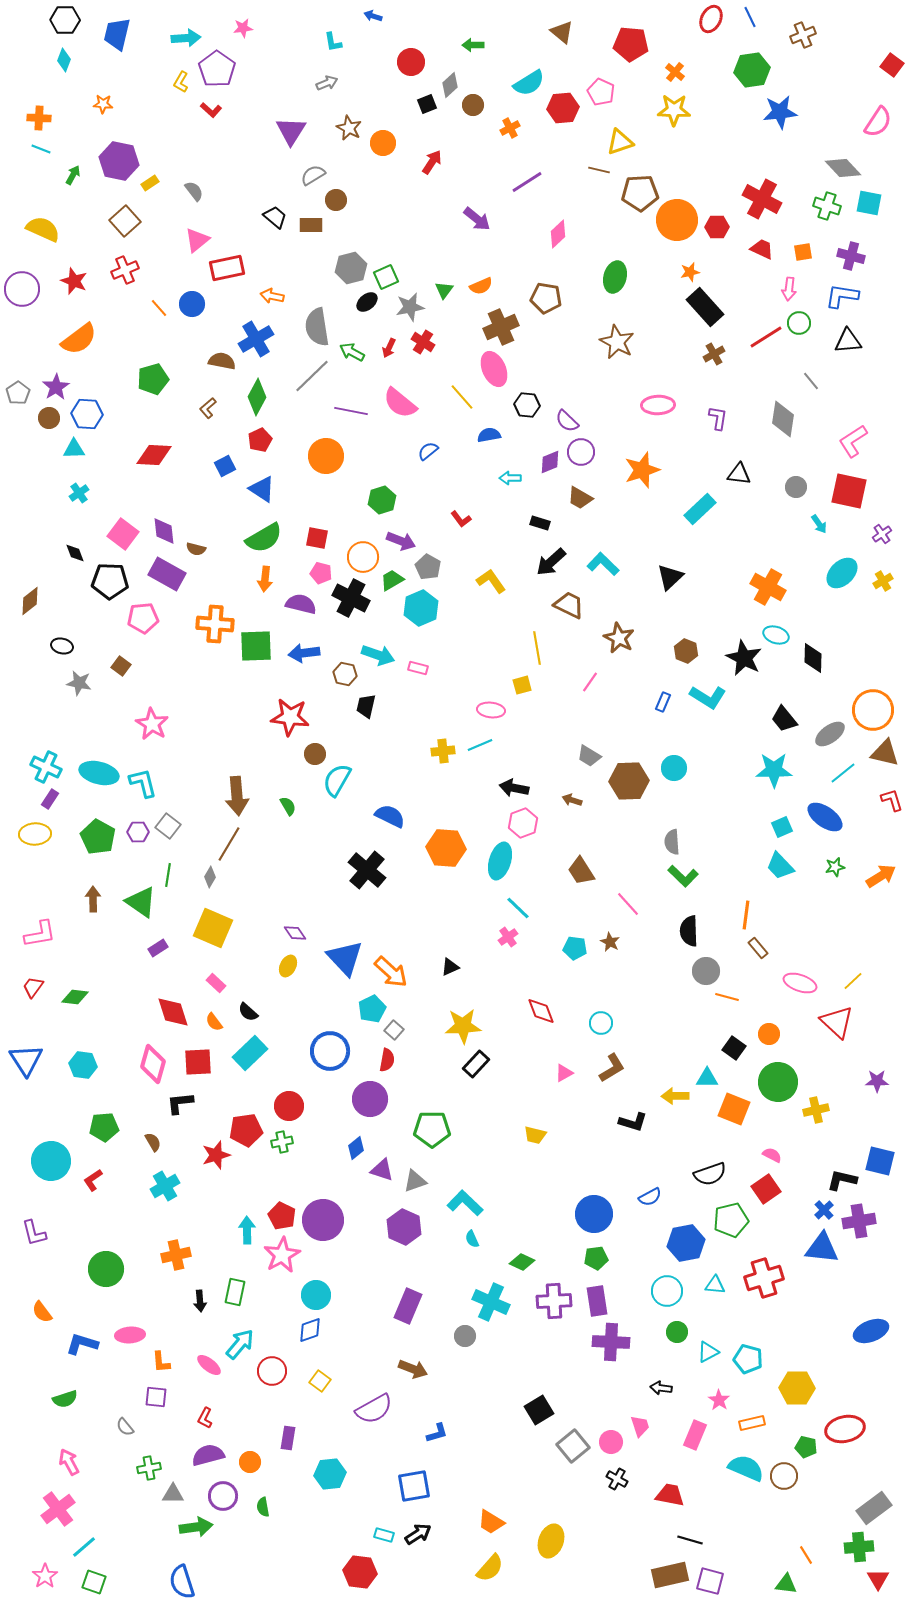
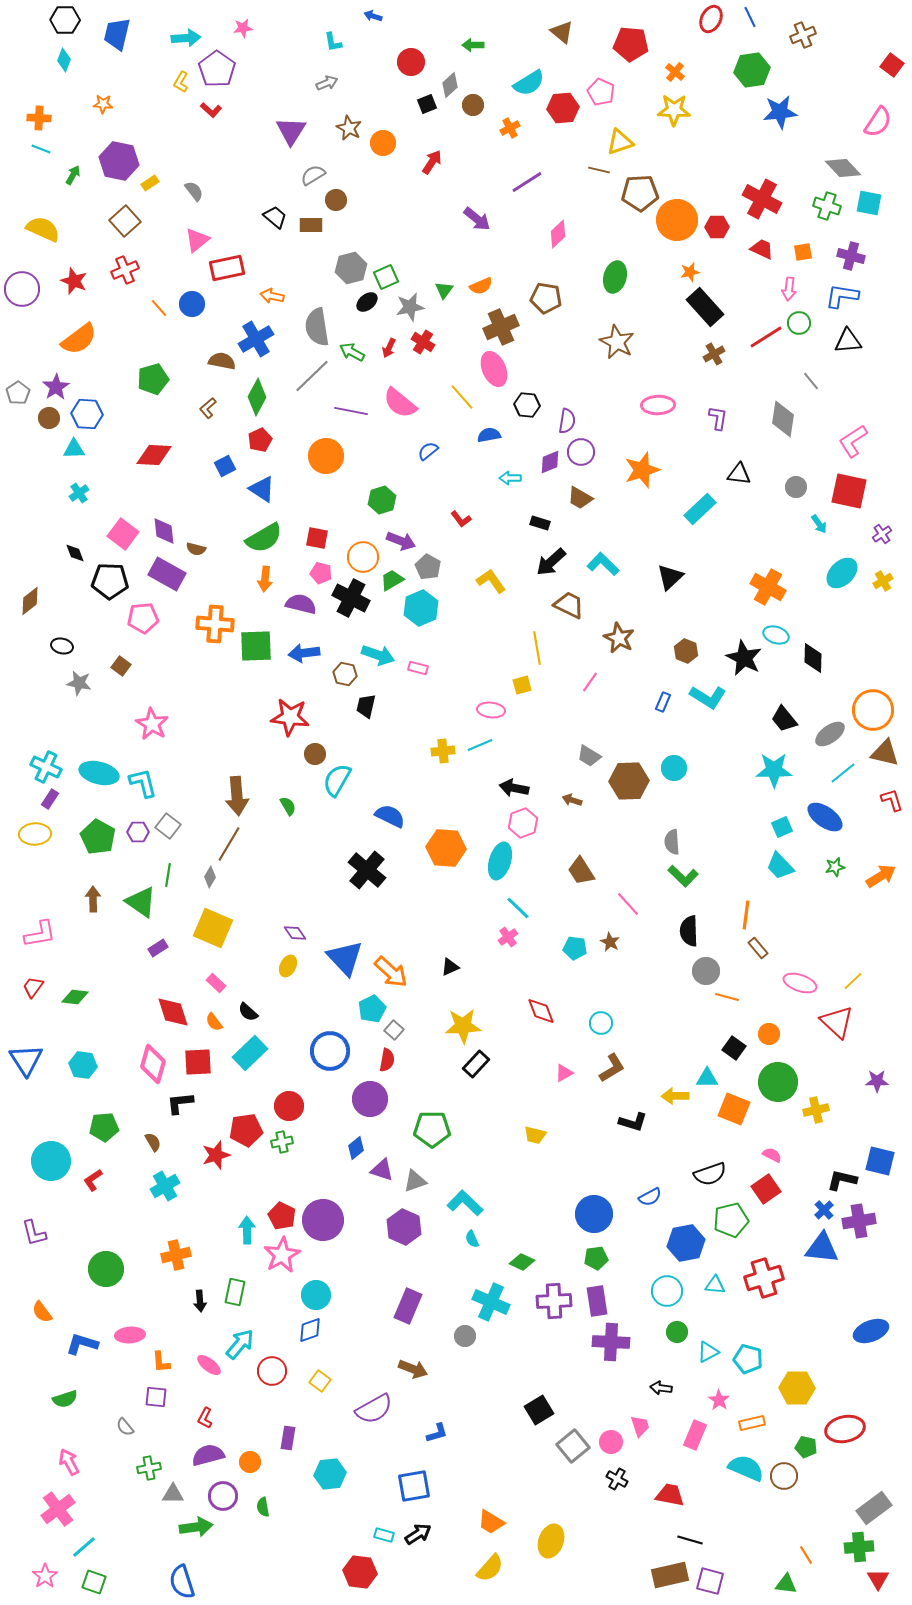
purple semicircle at (567, 421): rotated 125 degrees counterclockwise
